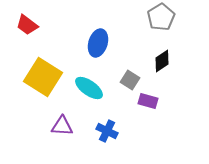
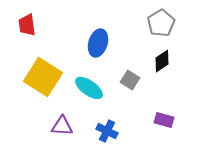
gray pentagon: moved 6 px down
red trapezoid: rotated 45 degrees clockwise
purple rectangle: moved 16 px right, 19 px down
